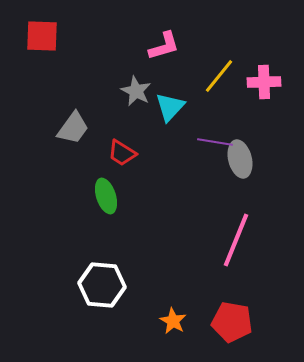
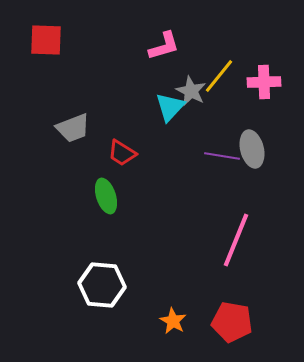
red square: moved 4 px right, 4 px down
gray star: moved 55 px right
gray trapezoid: rotated 33 degrees clockwise
purple line: moved 7 px right, 14 px down
gray ellipse: moved 12 px right, 10 px up
